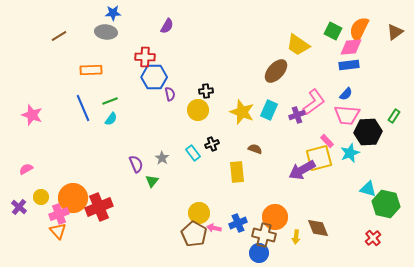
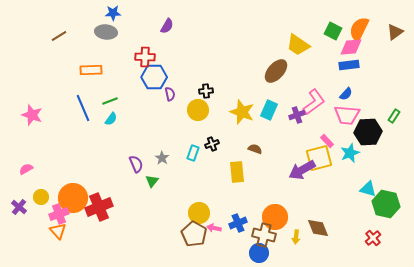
cyan rectangle at (193, 153): rotated 56 degrees clockwise
